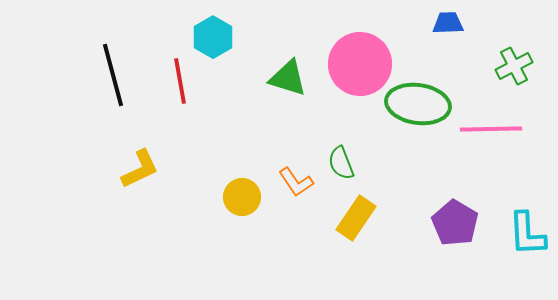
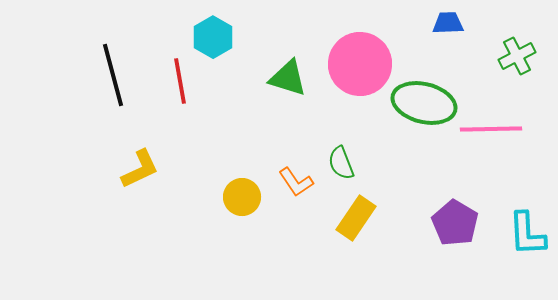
green cross: moved 3 px right, 10 px up
green ellipse: moved 6 px right, 1 px up; rotated 6 degrees clockwise
